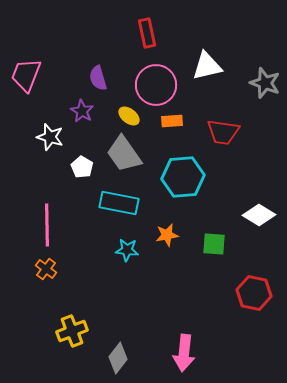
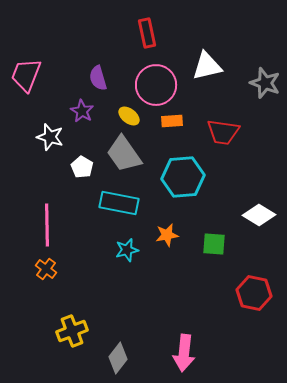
cyan star: rotated 20 degrees counterclockwise
